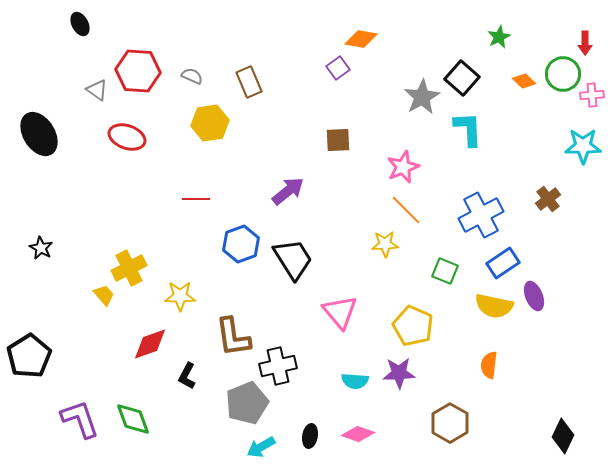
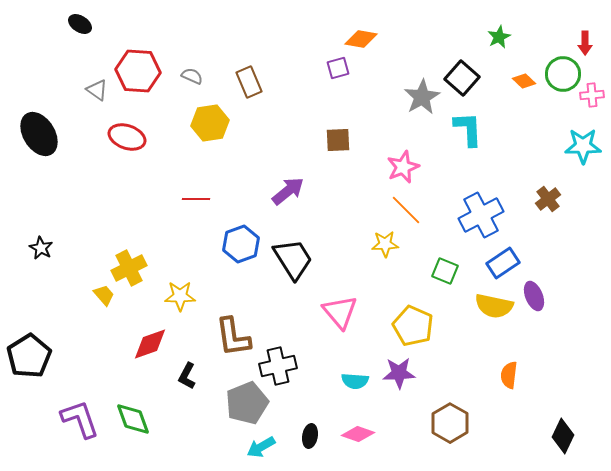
black ellipse at (80, 24): rotated 30 degrees counterclockwise
purple square at (338, 68): rotated 20 degrees clockwise
orange semicircle at (489, 365): moved 20 px right, 10 px down
